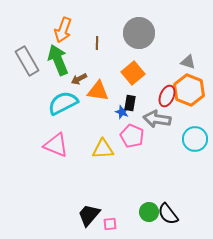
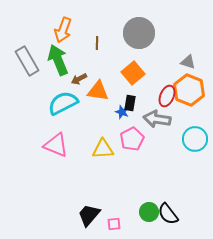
pink pentagon: moved 3 px down; rotated 20 degrees clockwise
pink square: moved 4 px right
